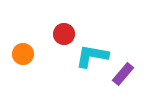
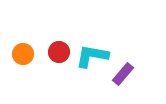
red circle: moved 5 px left, 18 px down
